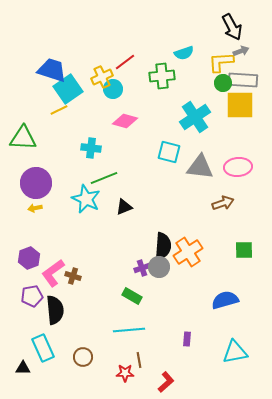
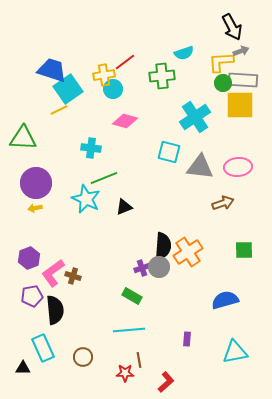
yellow cross at (102, 77): moved 2 px right, 2 px up; rotated 15 degrees clockwise
